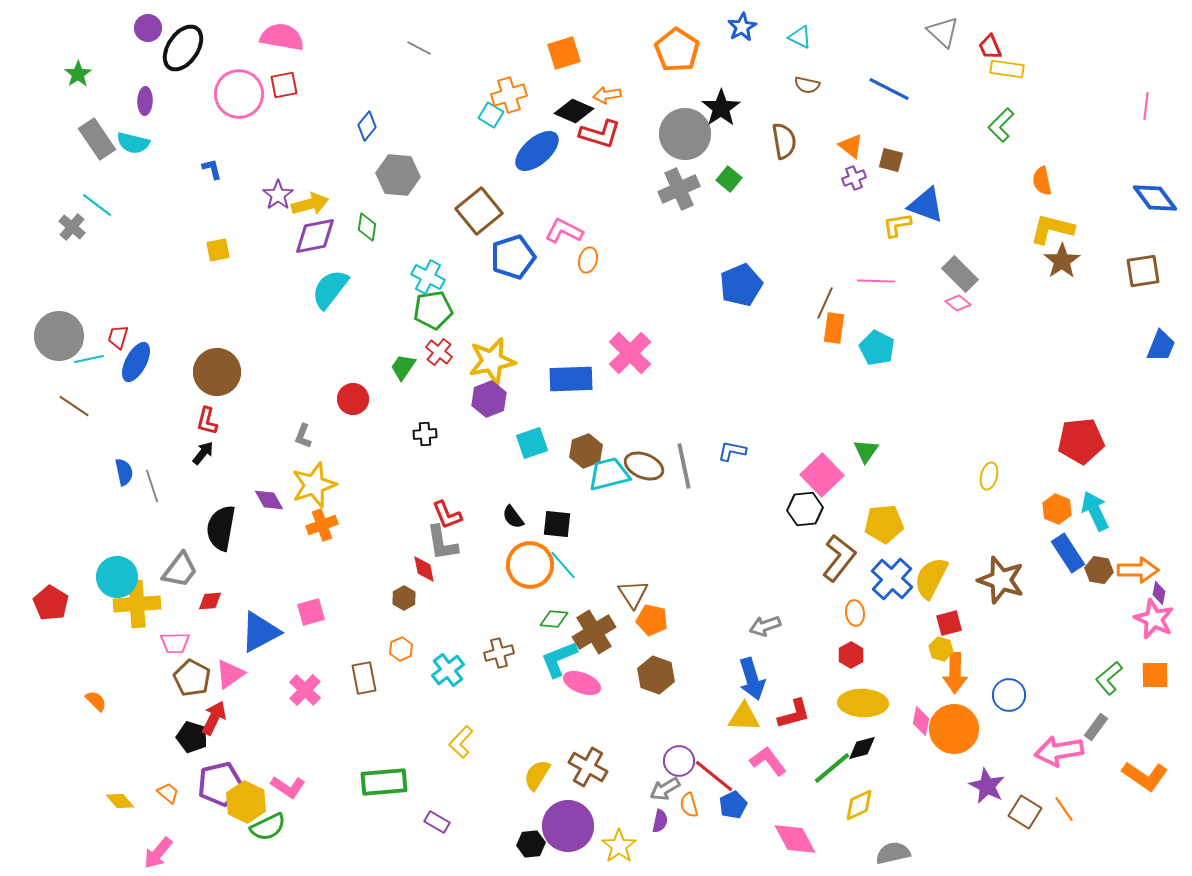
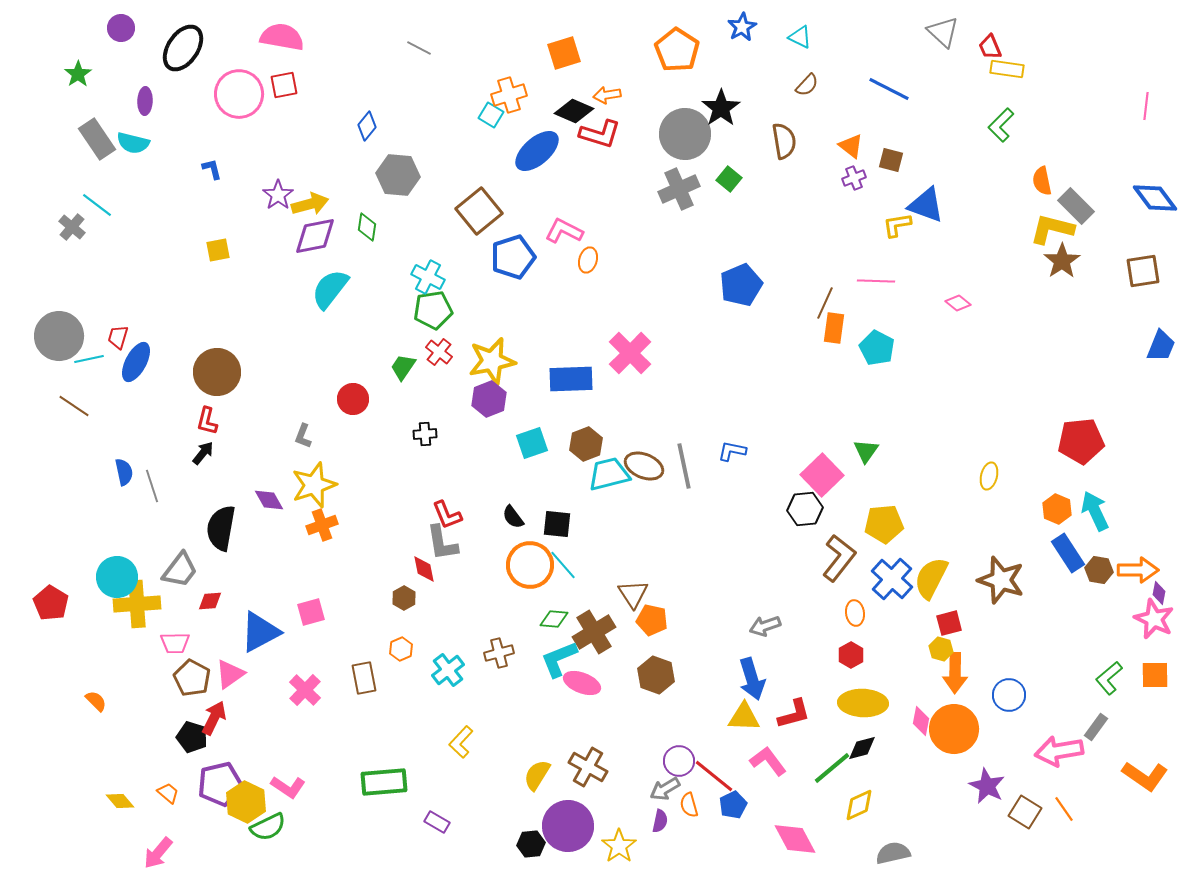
purple circle at (148, 28): moved 27 px left
brown semicircle at (807, 85): rotated 60 degrees counterclockwise
gray rectangle at (960, 274): moved 116 px right, 68 px up
brown hexagon at (586, 451): moved 7 px up
